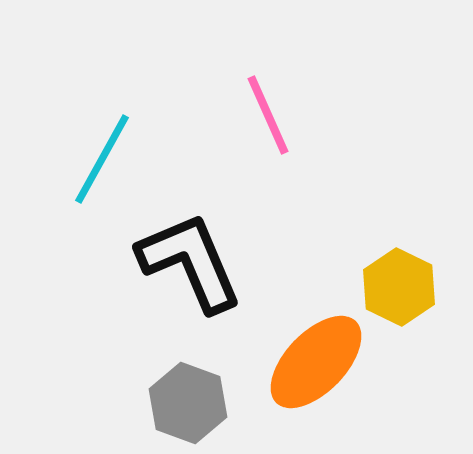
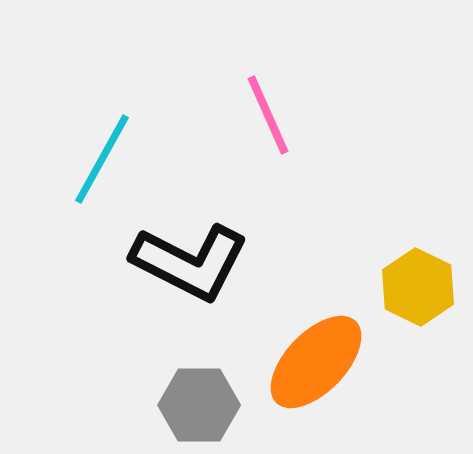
black L-shape: rotated 140 degrees clockwise
yellow hexagon: moved 19 px right
gray hexagon: moved 11 px right, 2 px down; rotated 20 degrees counterclockwise
